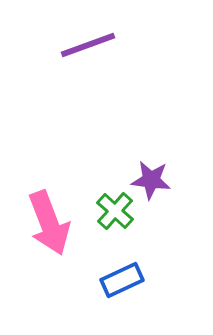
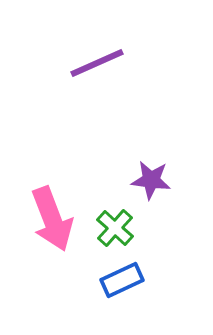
purple line: moved 9 px right, 18 px down; rotated 4 degrees counterclockwise
green cross: moved 17 px down
pink arrow: moved 3 px right, 4 px up
